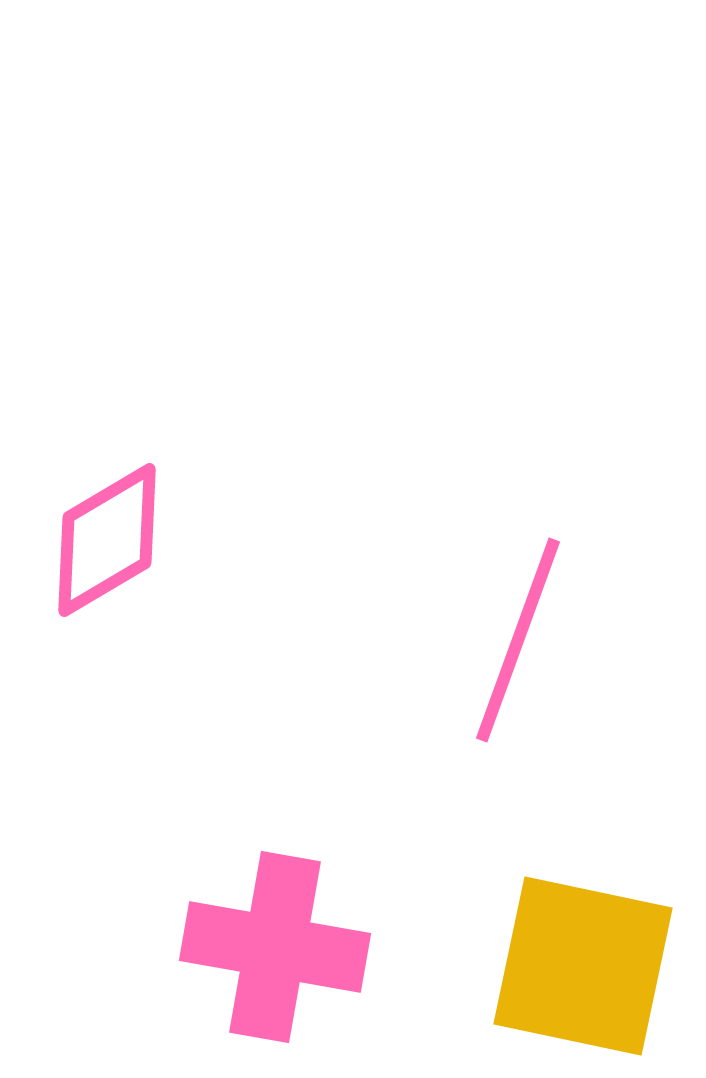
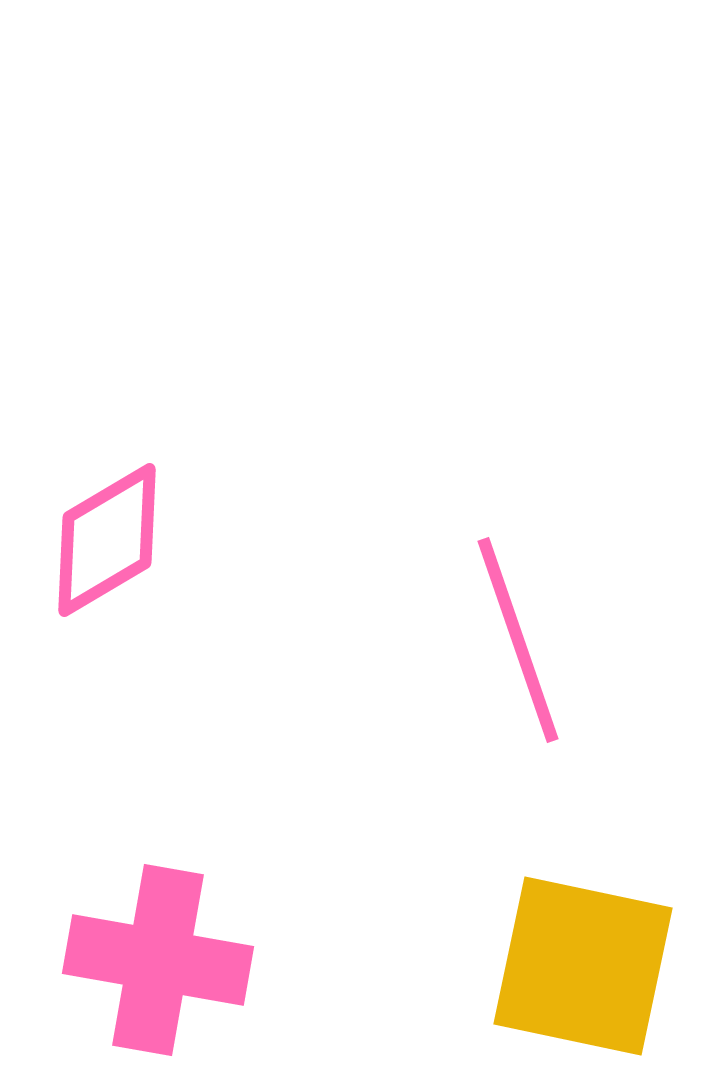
pink line: rotated 39 degrees counterclockwise
pink cross: moved 117 px left, 13 px down
